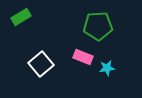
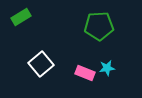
green pentagon: moved 1 px right
pink rectangle: moved 2 px right, 16 px down
